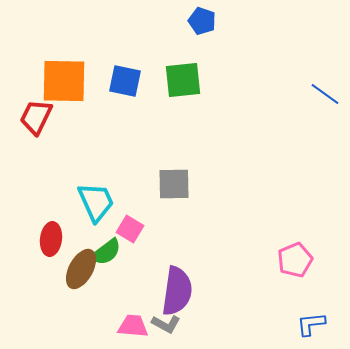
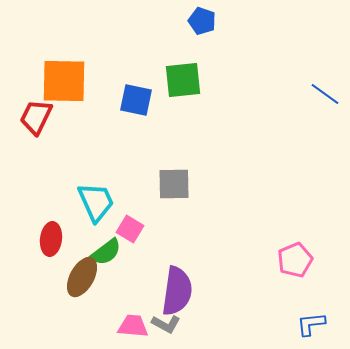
blue square: moved 11 px right, 19 px down
brown ellipse: moved 1 px right, 8 px down
